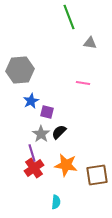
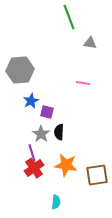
black semicircle: rotated 42 degrees counterclockwise
